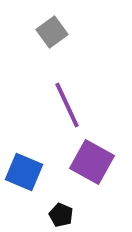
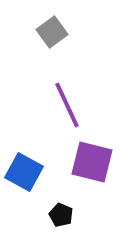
purple square: rotated 15 degrees counterclockwise
blue square: rotated 6 degrees clockwise
